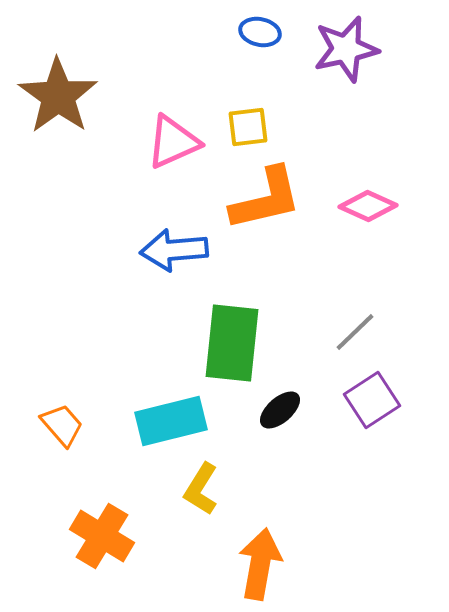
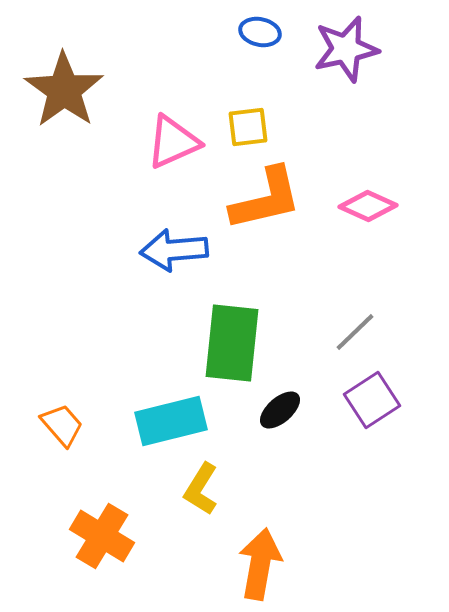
brown star: moved 6 px right, 6 px up
